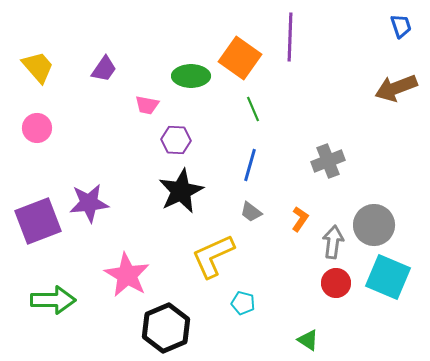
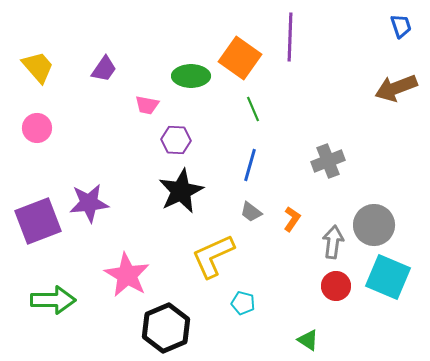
orange L-shape: moved 8 px left
red circle: moved 3 px down
